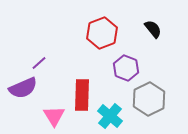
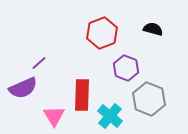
black semicircle: rotated 36 degrees counterclockwise
gray hexagon: rotated 12 degrees counterclockwise
